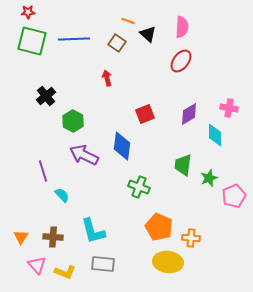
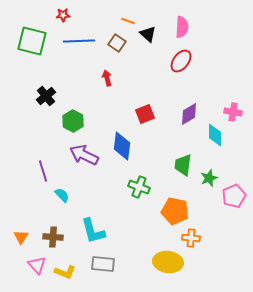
red star: moved 35 px right, 3 px down
blue line: moved 5 px right, 2 px down
pink cross: moved 4 px right, 4 px down
orange pentagon: moved 16 px right, 16 px up; rotated 12 degrees counterclockwise
